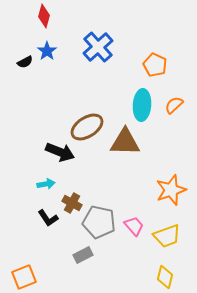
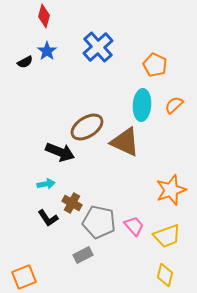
brown triangle: rotated 24 degrees clockwise
yellow diamond: moved 2 px up
